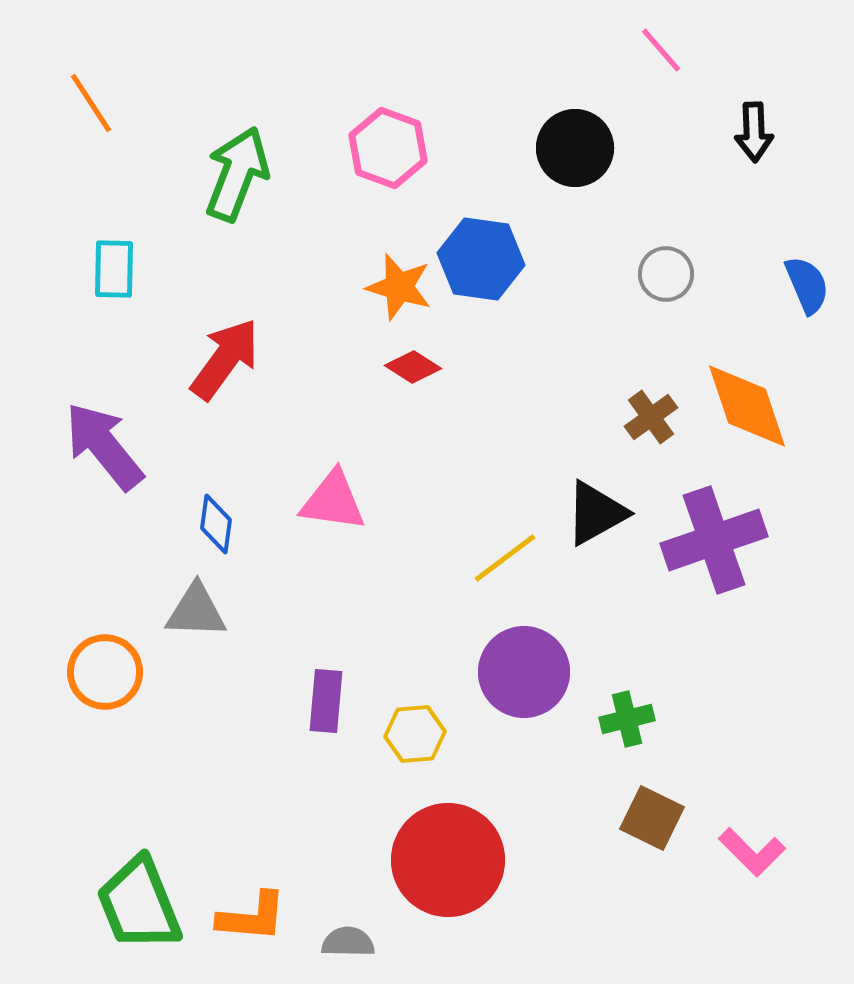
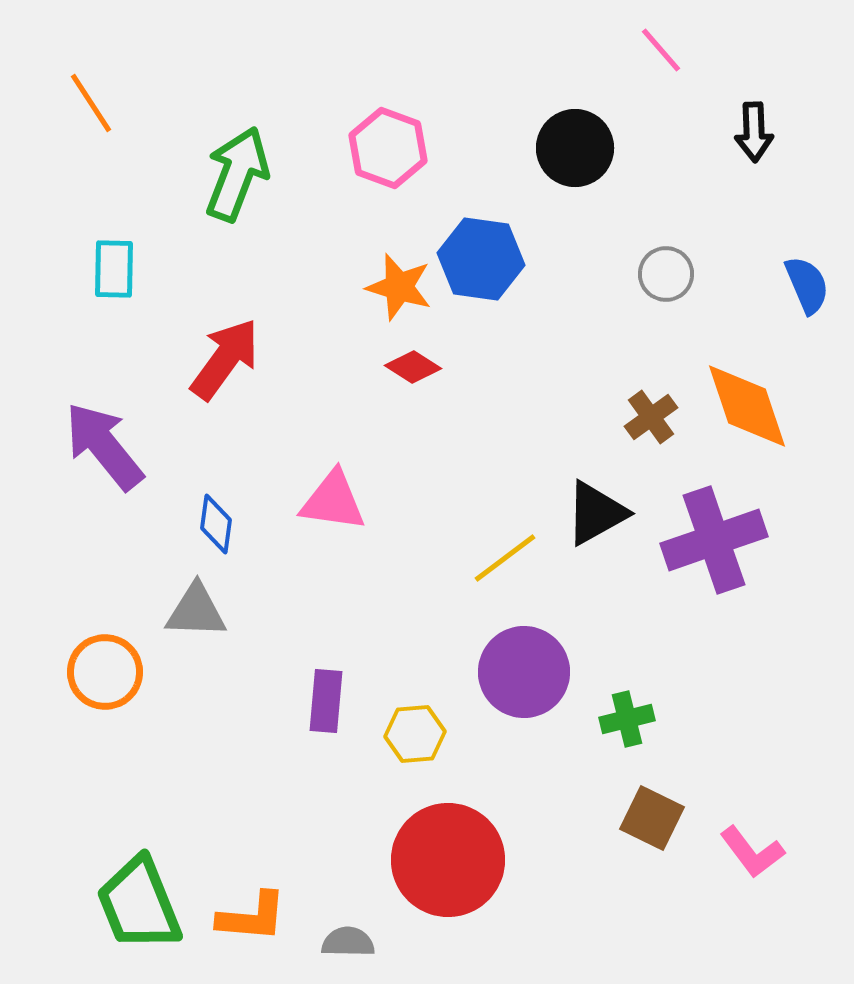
pink L-shape: rotated 8 degrees clockwise
